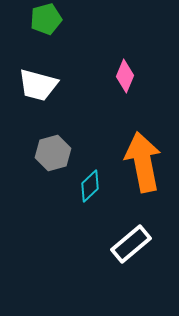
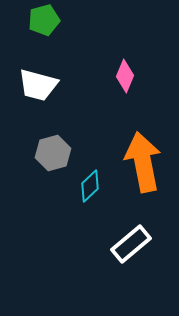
green pentagon: moved 2 px left, 1 px down
